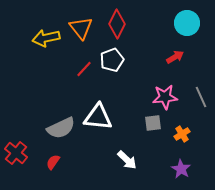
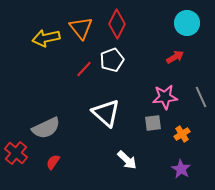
white triangle: moved 8 px right, 4 px up; rotated 36 degrees clockwise
gray semicircle: moved 15 px left
